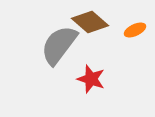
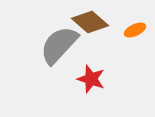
gray semicircle: rotated 6 degrees clockwise
